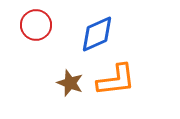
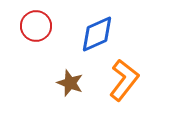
red circle: moved 1 px down
orange L-shape: moved 8 px right; rotated 45 degrees counterclockwise
